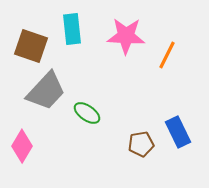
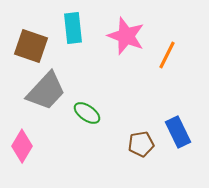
cyan rectangle: moved 1 px right, 1 px up
pink star: rotated 18 degrees clockwise
